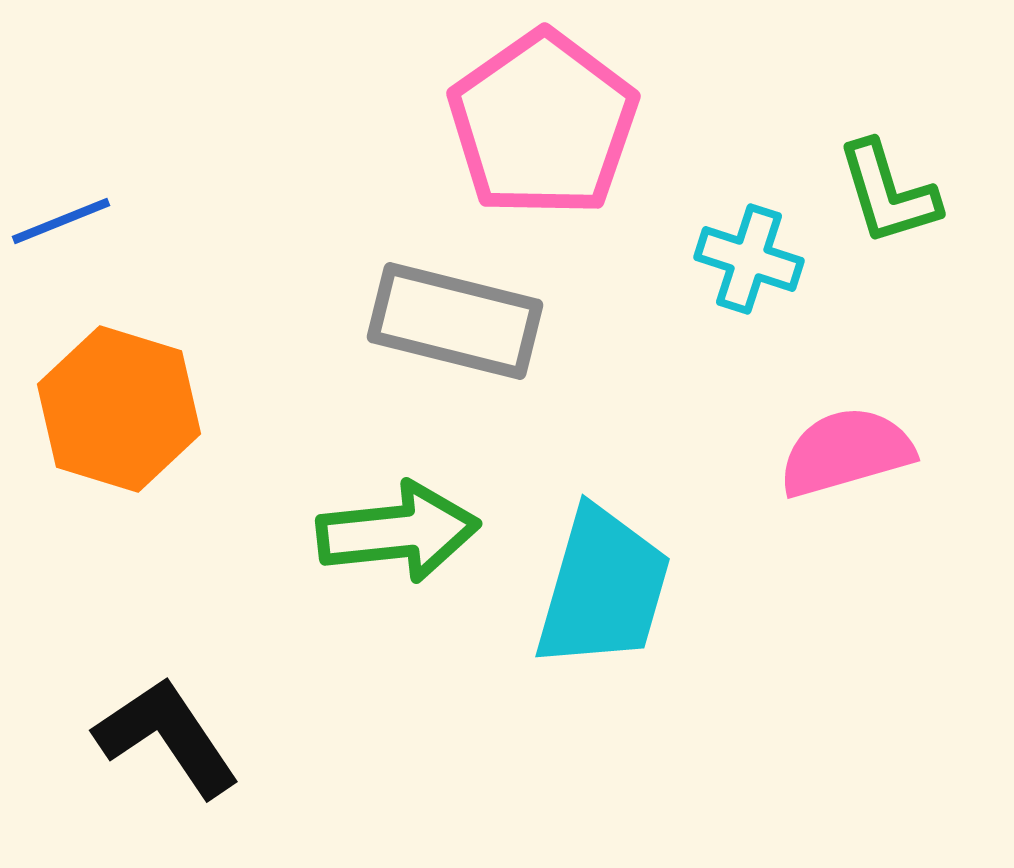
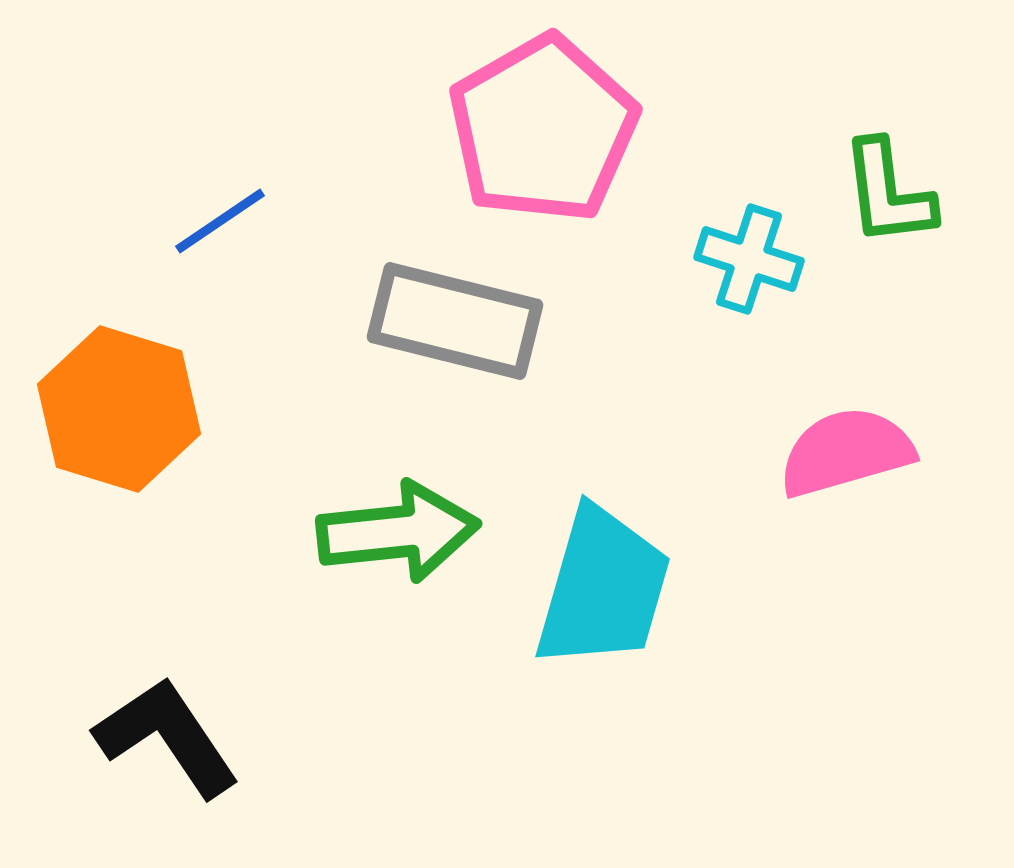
pink pentagon: moved 5 px down; rotated 5 degrees clockwise
green L-shape: rotated 10 degrees clockwise
blue line: moved 159 px right; rotated 12 degrees counterclockwise
